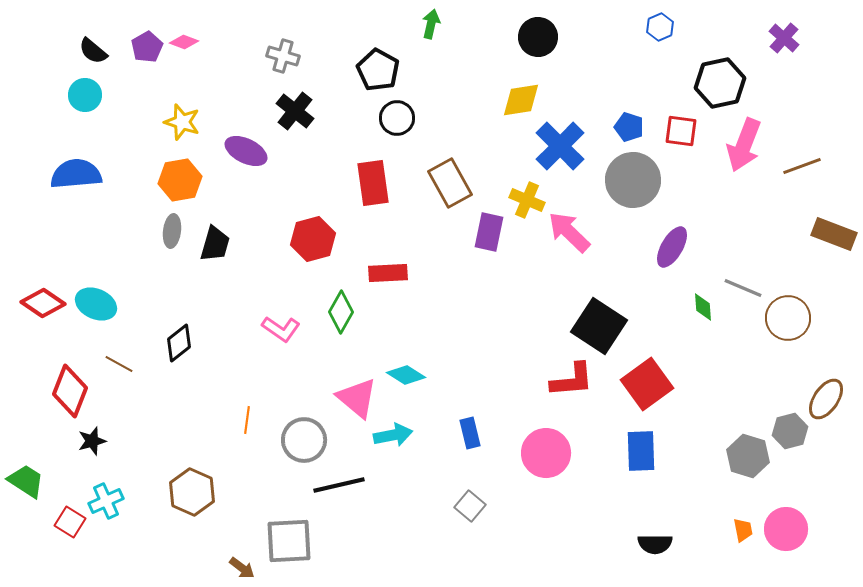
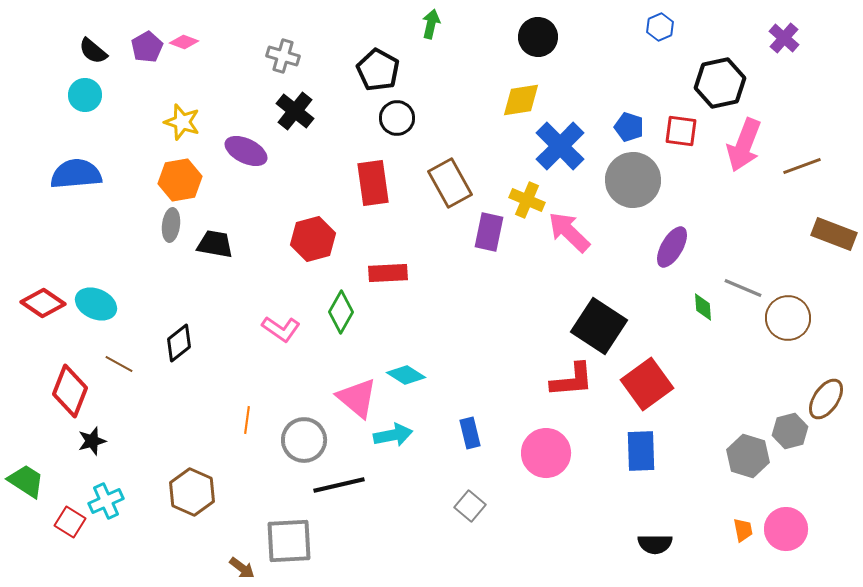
gray ellipse at (172, 231): moved 1 px left, 6 px up
black trapezoid at (215, 244): rotated 96 degrees counterclockwise
